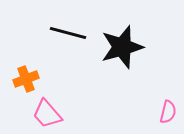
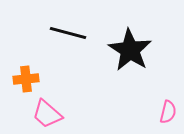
black star: moved 8 px right, 3 px down; rotated 24 degrees counterclockwise
orange cross: rotated 15 degrees clockwise
pink trapezoid: rotated 8 degrees counterclockwise
